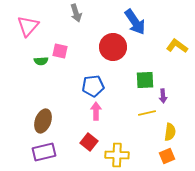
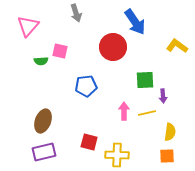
blue pentagon: moved 7 px left
pink arrow: moved 28 px right
red square: rotated 24 degrees counterclockwise
orange square: rotated 21 degrees clockwise
